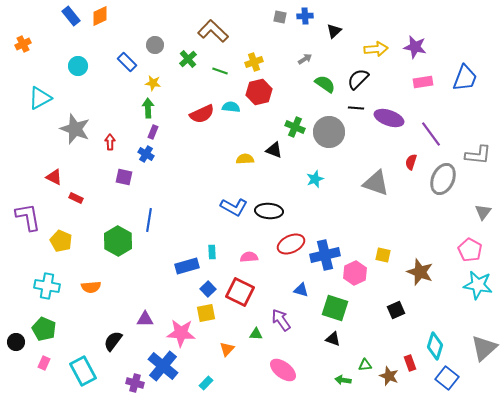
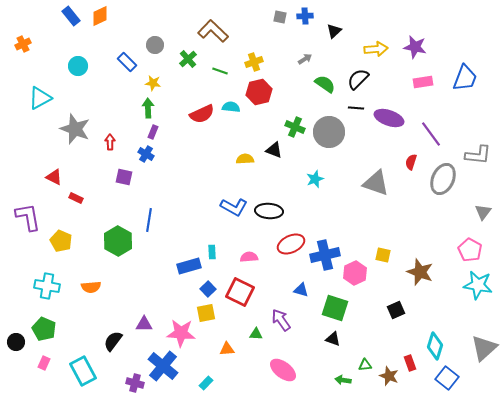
blue rectangle at (187, 266): moved 2 px right
purple triangle at (145, 319): moved 1 px left, 5 px down
orange triangle at (227, 349): rotated 42 degrees clockwise
